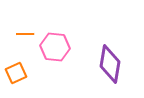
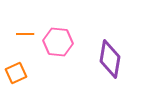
pink hexagon: moved 3 px right, 5 px up
purple diamond: moved 5 px up
